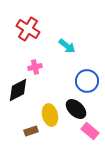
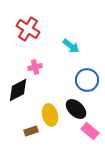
cyan arrow: moved 4 px right
blue circle: moved 1 px up
